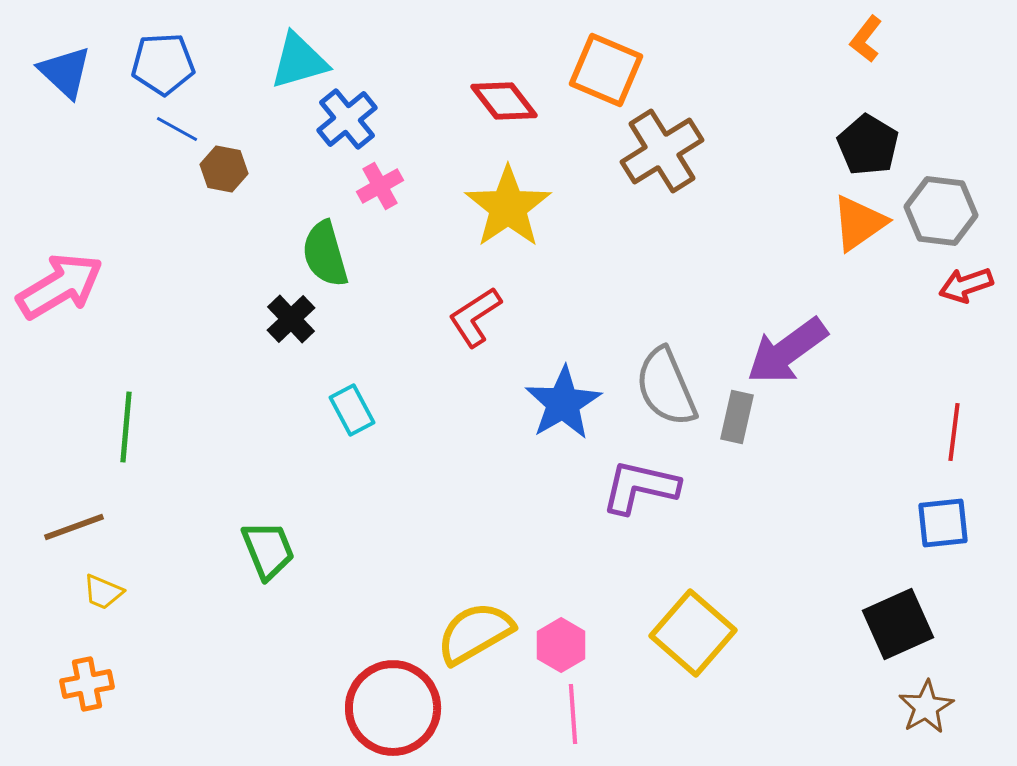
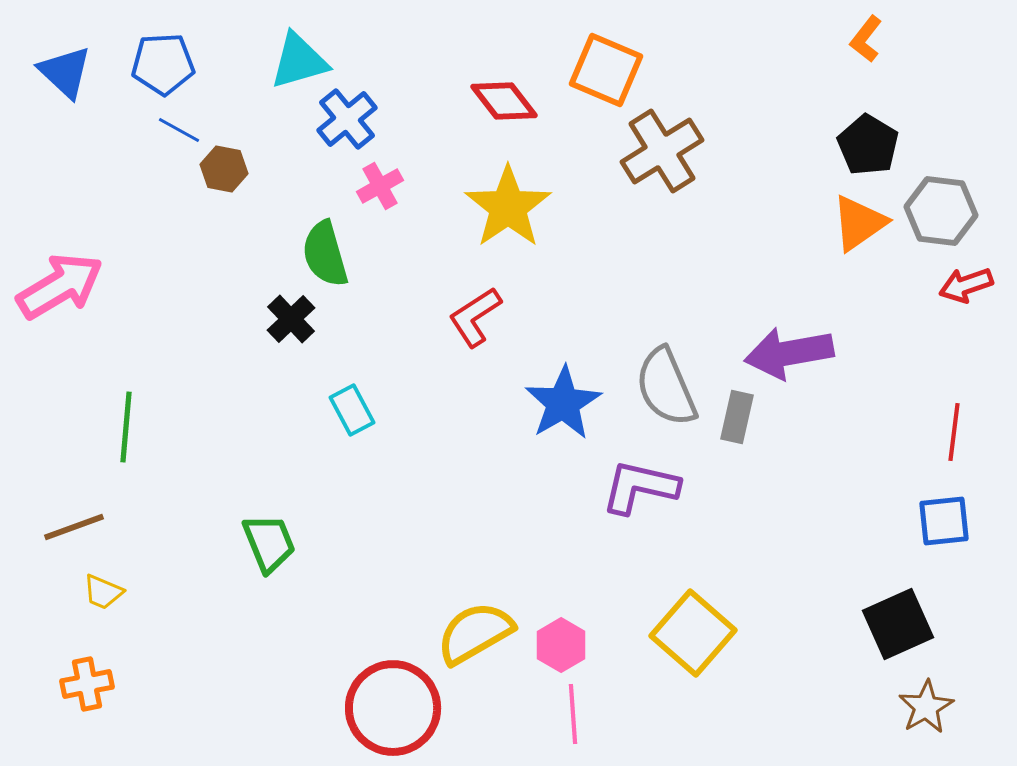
blue line: moved 2 px right, 1 px down
purple arrow: moved 2 px right, 2 px down; rotated 26 degrees clockwise
blue square: moved 1 px right, 2 px up
green trapezoid: moved 1 px right, 7 px up
